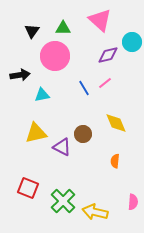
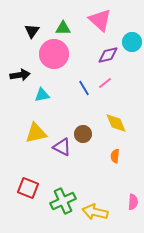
pink circle: moved 1 px left, 2 px up
orange semicircle: moved 5 px up
green cross: rotated 20 degrees clockwise
